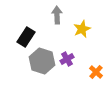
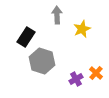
purple cross: moved 9 px right, 20 px down
orange cross: moved 1 px down
